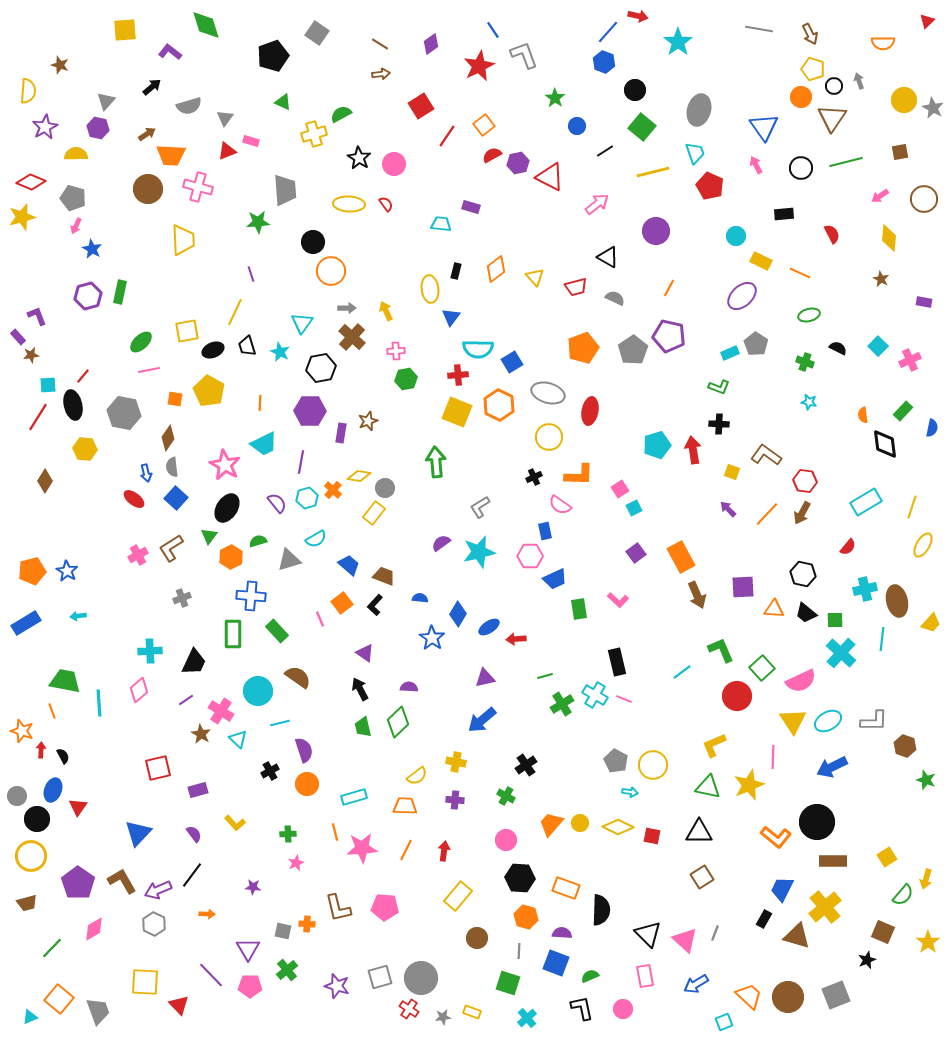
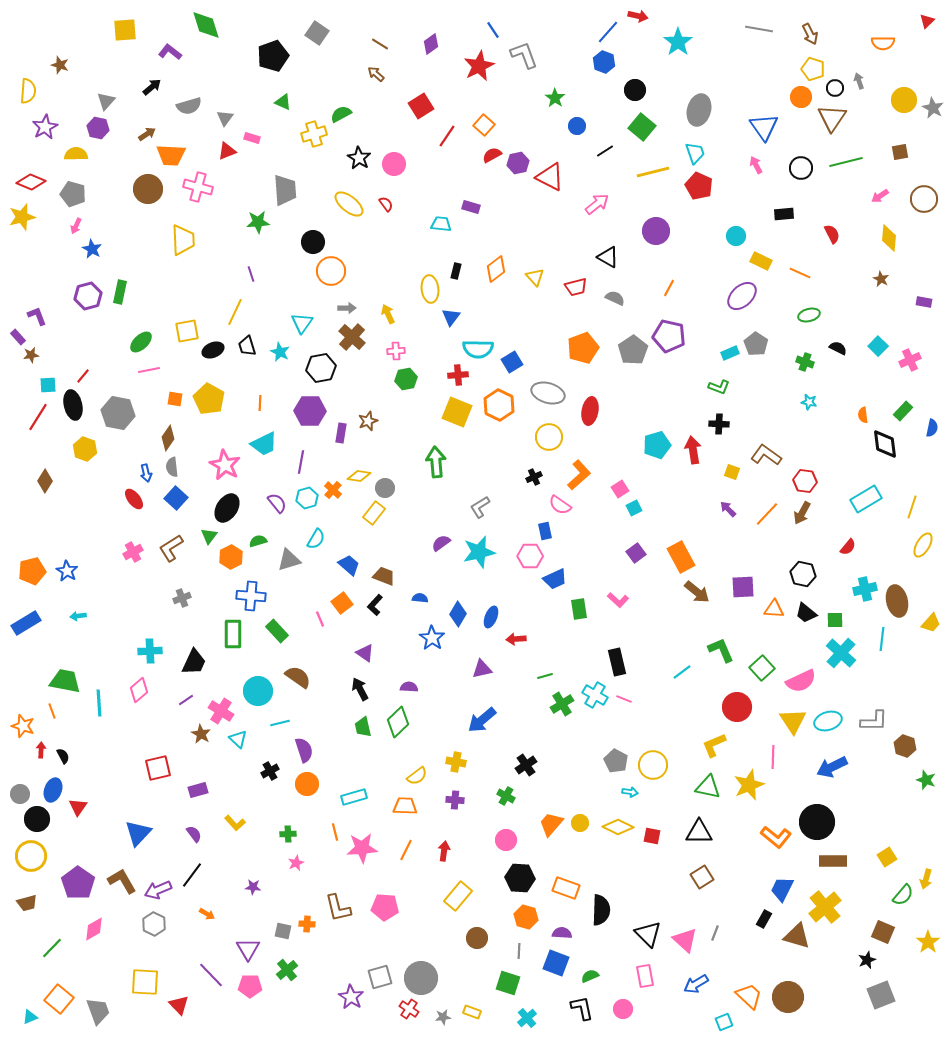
brown arrow at (381, 74): moved 5 px left; rotated 132 degrees counterclockwise
black circle at (834, 86): moved 1 px right, 2 px down
orange square at (484, 125): rotated 10 degrees counterclockwise
pink rectangle at (251, 141): moved 1 px right, 3 px up
red pentagon at (710, 186): moved 11 px left
gray pentagon at (73, 198): moved 4 px up
yellow ellipse at (349, 204): rotated 36 degrees clockwise
yellow arrow at (386, 311): moved 2 px right, 3 px down
yellow pentagon at (209, 391): moved 8 px down
gray hexagon at (124, 413): moved 6 px left
yellow hexagon at (85, 449): rotated 15 degrees clockwise
orange L-shape at (579, 475): rotated 44 degrees counterclockwise
red ellipse at (134, 499): rotated 15 degrees clockwise
cyan rectangle at (866, 502): moved 3 px up
cyan semicircle at (316, 539): rotated 30 degrees counterclockwise
pink cross at (138, 555): moved 5 px left, 3 px up
brown arrow at (697, 595): moved 3 px up; rotated 28 degrees counterclockwise
blue ellipse at (489, 627): moved 2 px right, 10 px up; rotated 35 degrees counterclockwise
purple triangle at (485, 678): moved 3 px left, 9 px up
red circle at (737, 696): moved 11 px down
cyan ellipse at (828, 721): rotated 12 degrees clockwise
orange star at (22, 731): moved 1 px right, 5 px up
gray circle at (17, 796): moved 3 px right, 2 px up
orange arrow at (207, 914): rotated 28 degrees clockwise
purple star at (337, 986): moved 14 px right, 11 px down; rotated 15 degrees clockwise
gray square at (836, 995): moved 45 px right
